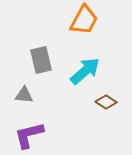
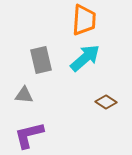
orange trapezoid: rotated 24 degrees counterclockwise
cyan arrow: moved 13 px up
